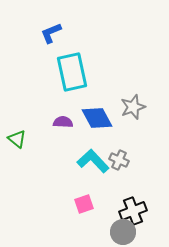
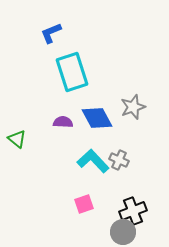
cyan rectangle: rotated 6 degrees counterclockwise
